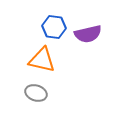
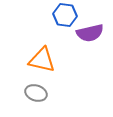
blue hexagon: moved 11 px right, 12 px up
purple semicircle: moved 2 px right, 1 px up
